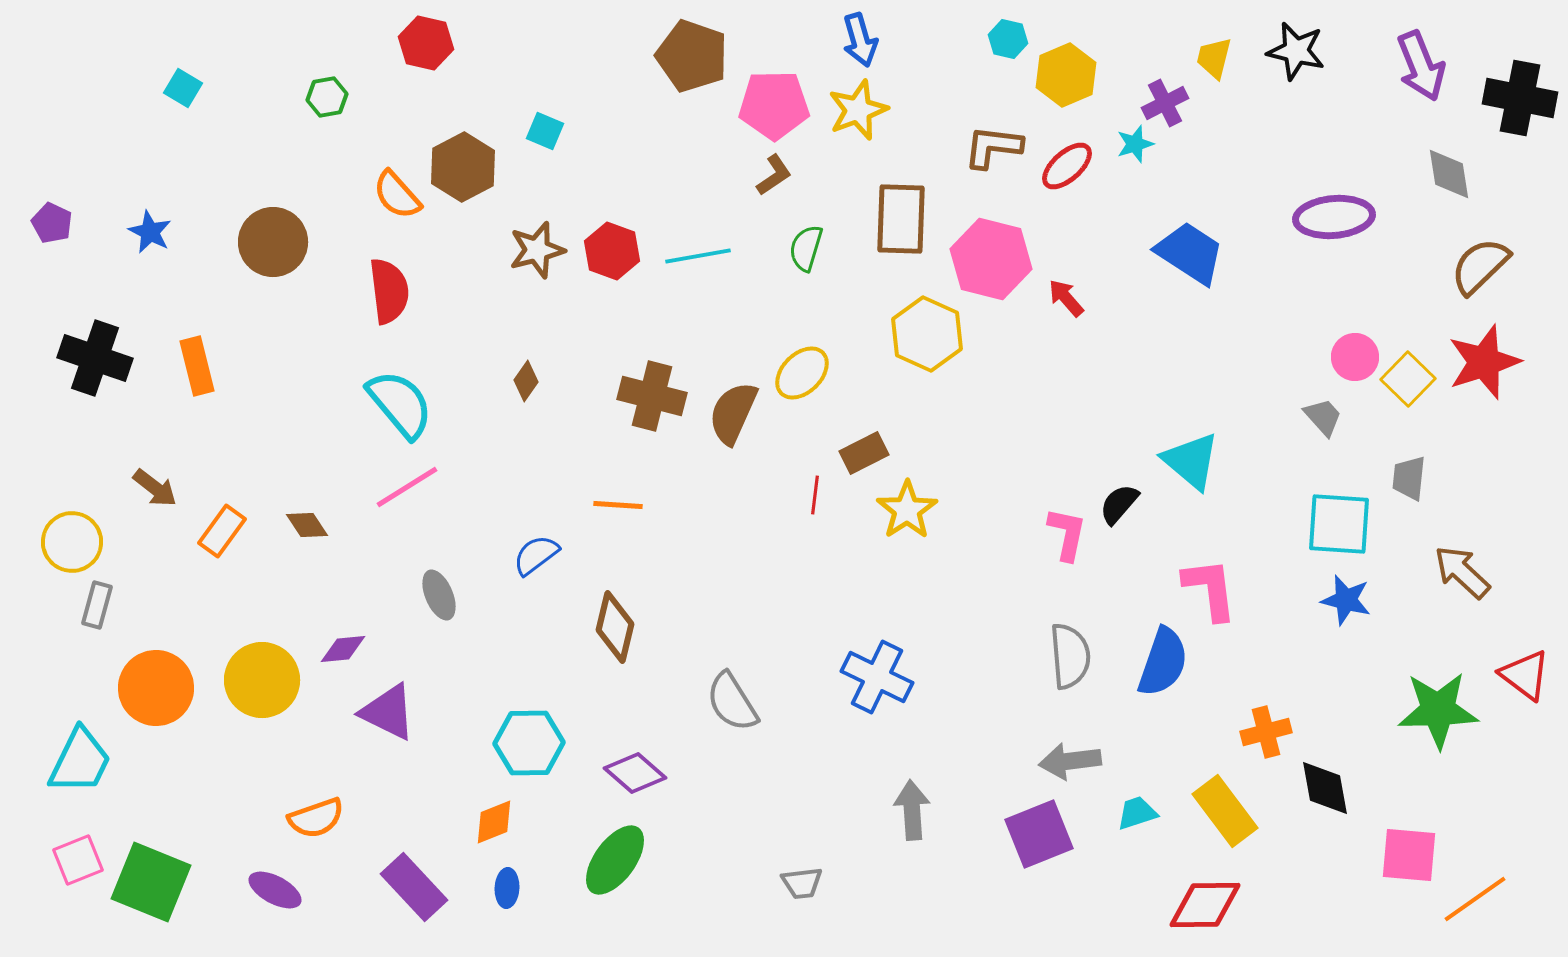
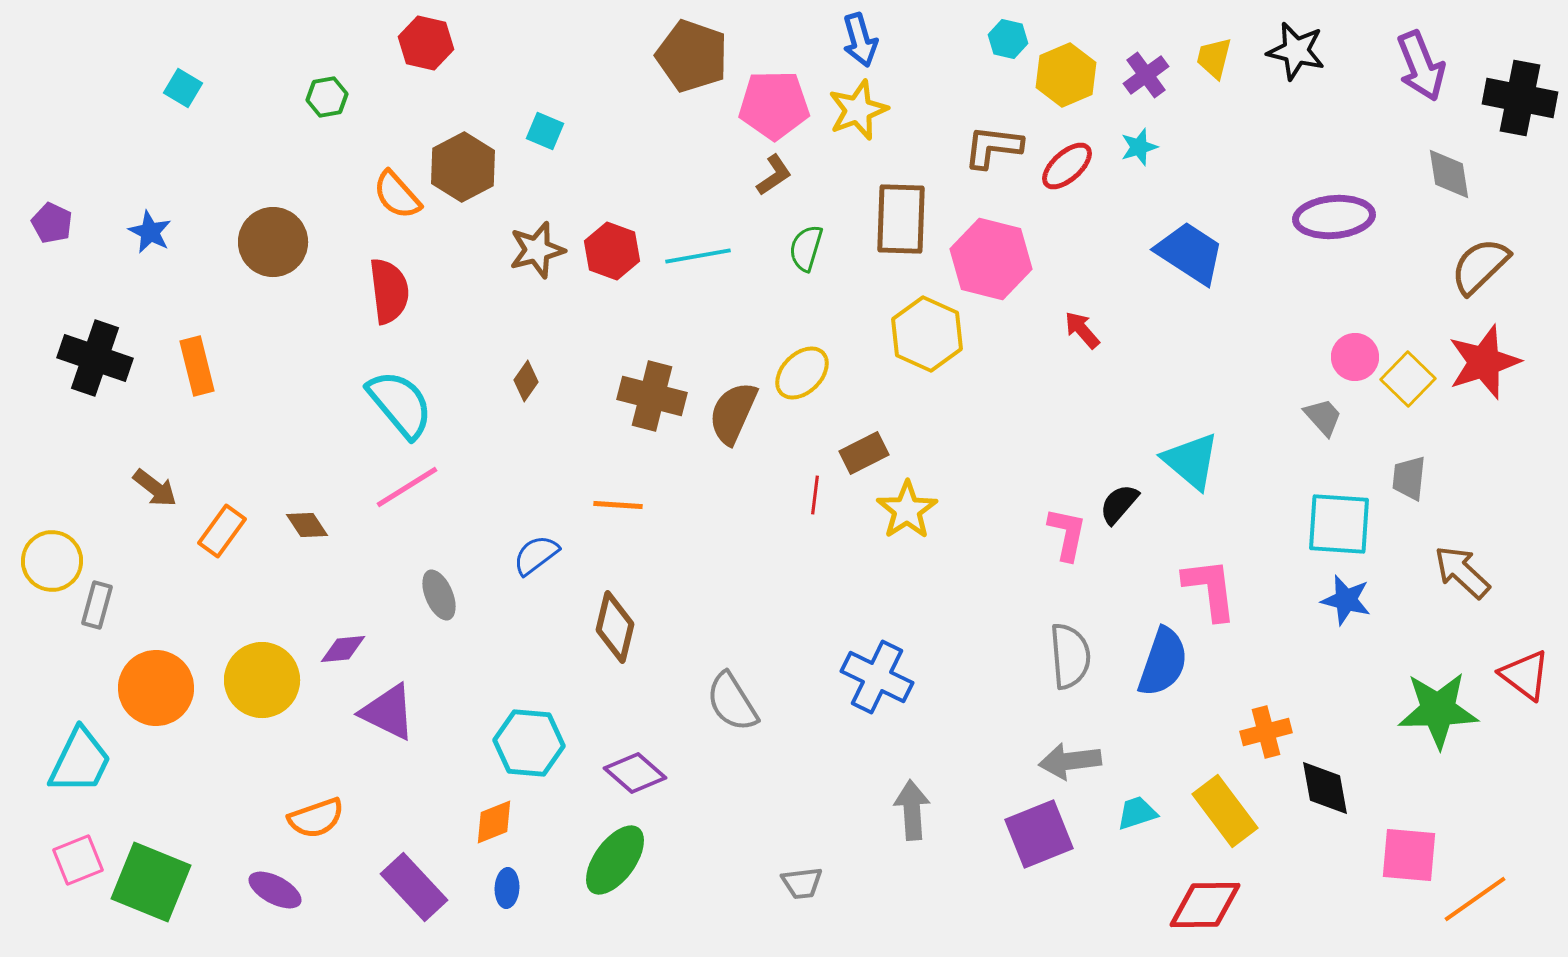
purple cross at (1165, 103): moved 19 px left, 28 px up; rotated 9 degrees counterclockwise
cyan star at (1135, 144): moved 4 px right, 3 px down
red arrow at (1066, 298): moved 16 px right, 32 px down
yellow circle at (72, 542): moved 20 px left, 19 px down
cyan hexagon at (529, 743): rotated 6 degrees clockwise
